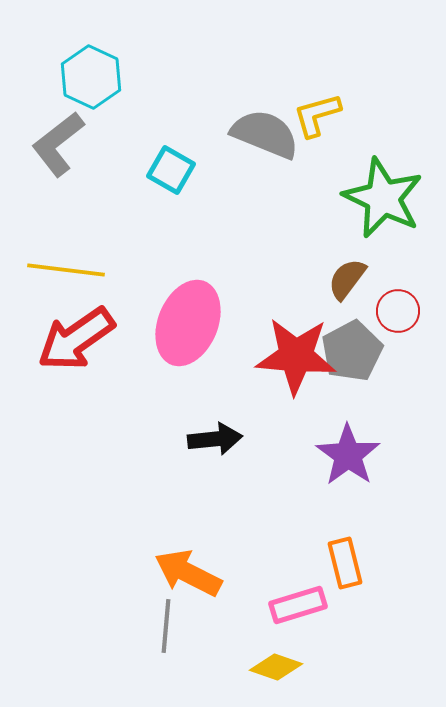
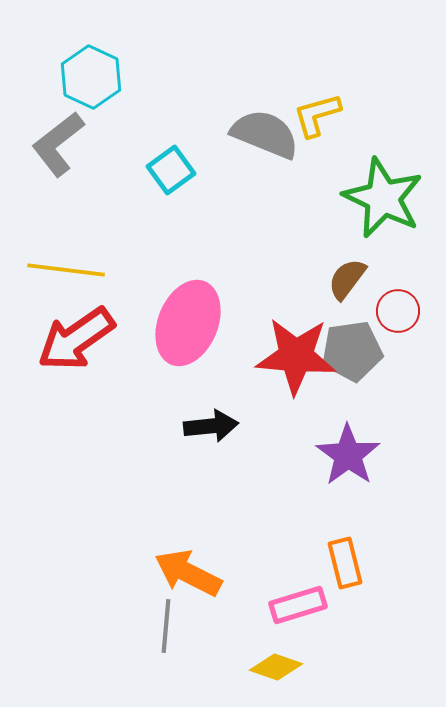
cyan square: rotated 24 degrees clockwise
gray pentagon: rotated 20 degrees clockwise
black arrow: moved 4 px left, 13 px up
